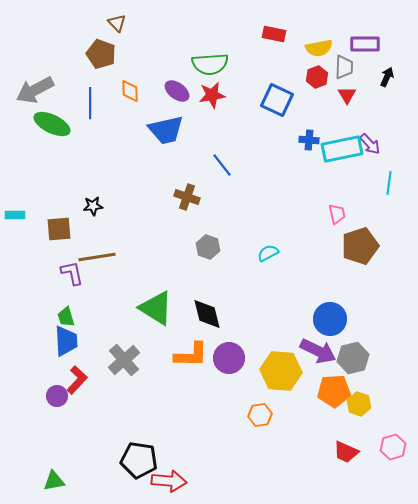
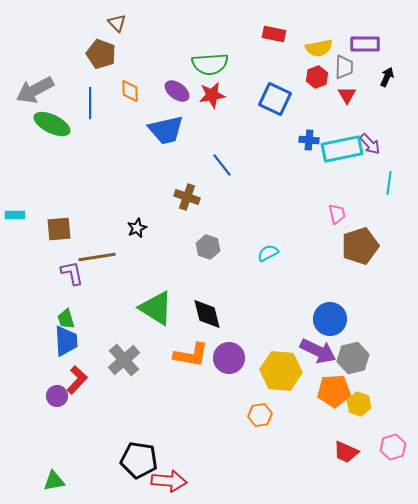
blue square at (277, 100): moved 2 px left, 1 px up
black star at (93, 206): moved 44 px right, 22 px down; rotated 18 degrees counterclockwise
green trapezoid at (66, 317): moved 2 px down
orange L-shape at (191, 355): rotated 9 degrees clockwise
